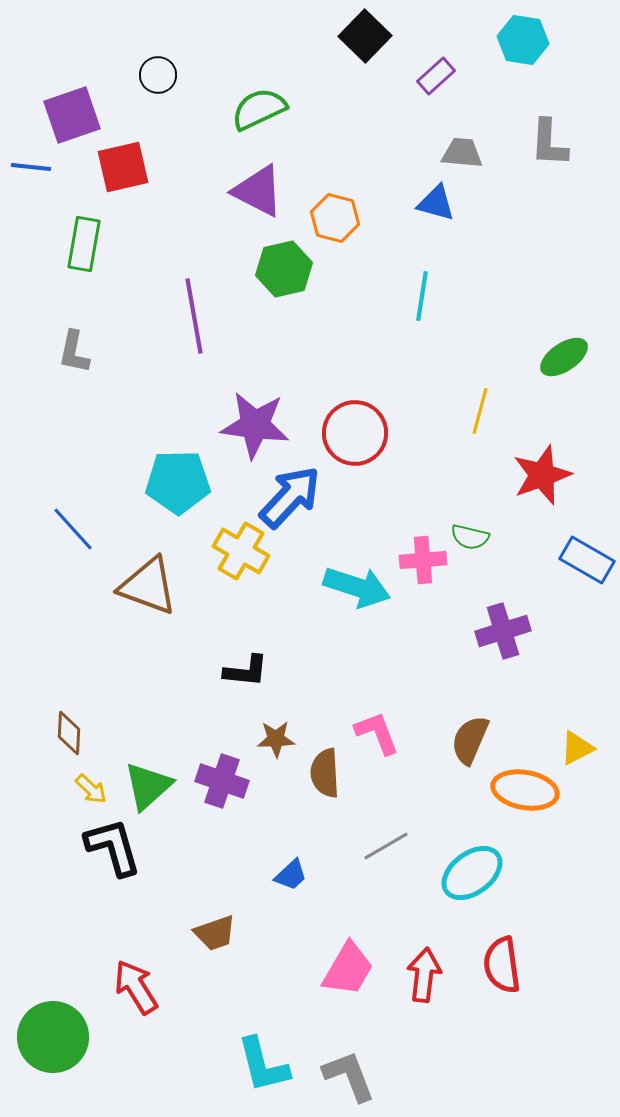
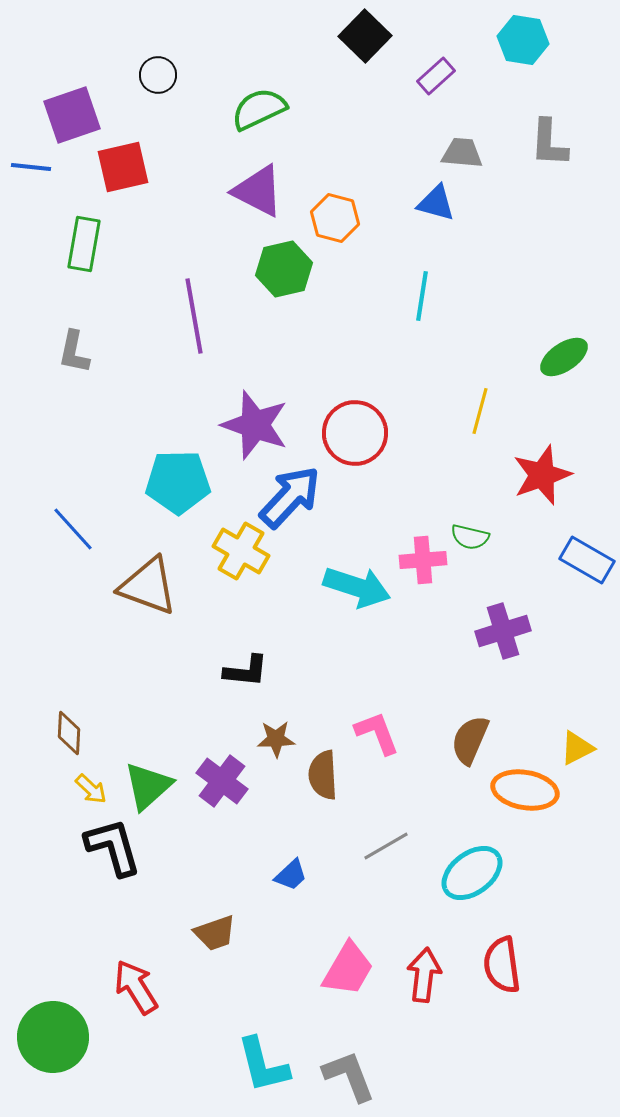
purple star at (255, 425): rotated 12 degrees clockwise
brown semicircle at (325, 773): moved 2 px left, 2 px down
purple cross at (222, 781): rotated 18 degrees clockwise
